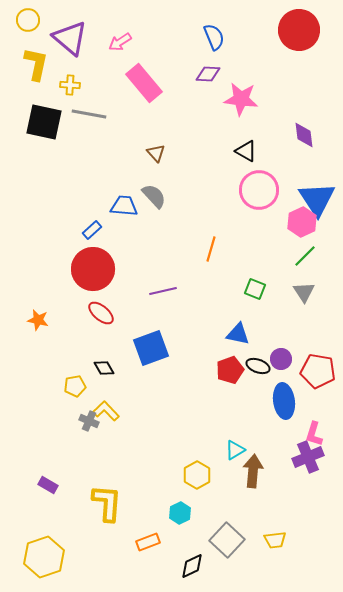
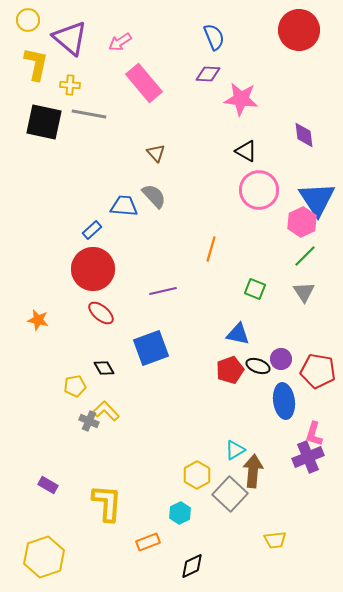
gray square at (227, 540): moved 3 px right, 46 px up
